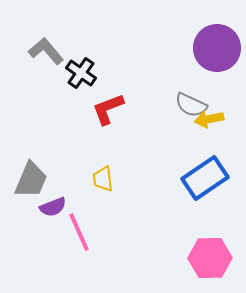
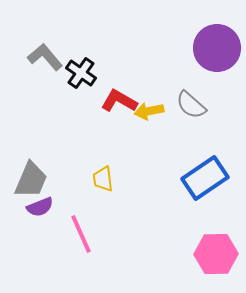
gray L-shape: moved 1 px left, 6 px down
gray semicircle: rotated 16 degrees clockwise
red L-shape: moved 11 px right, 8 px up; rotated 51 degrees clockwise
yellow arrow: moved 60 px left, 8 px up
purple semicircle: moved 13 px left
pink line: moved 2 px right, 2 px down
pink hexagon: moved 6 px right, 4 px up
